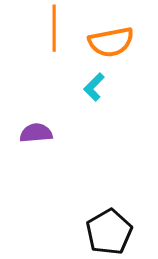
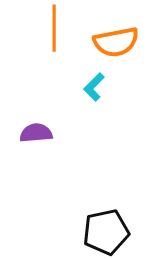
orange semicircle: moved 5 px right
black pentagon: moved 3 px left; rotated 18 degrees clockwise
